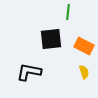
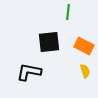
black square: moved 2 px left, 3 px down
yellow semicircle: moved 1 px right, 1 px up
